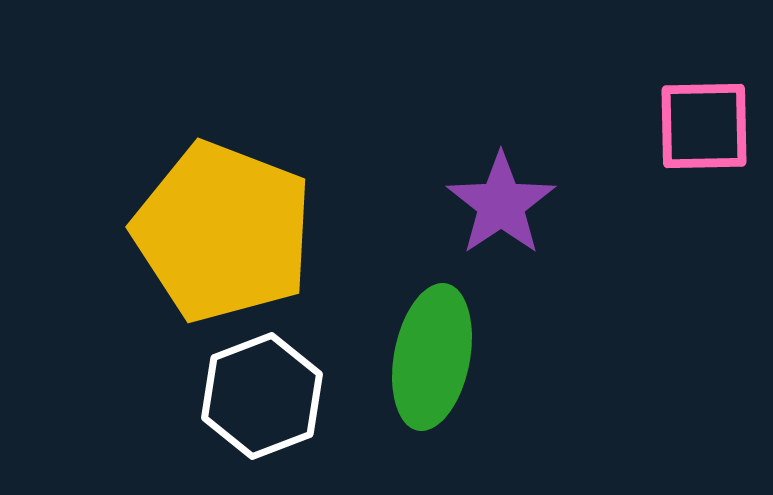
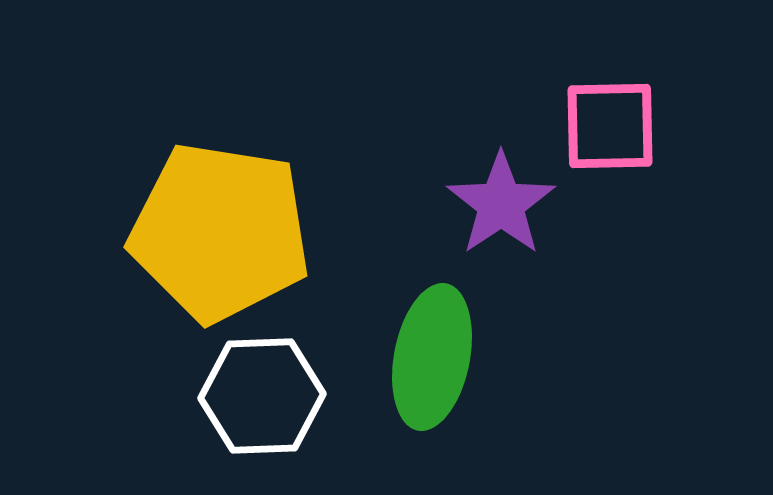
pink square: moved 94 px left
yellow pentagon: moved 3 px left; rotated 12 degrees counterclockwise
white hexagon: rotated 19 degrees clockwise
